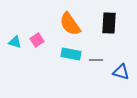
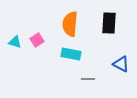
orange semicircle: rotated 40 degrees clockwise
gray line: moved 8 px left, 19 px down
blue triangle: moved 8 px up; rotated 12 degrees clockwise
